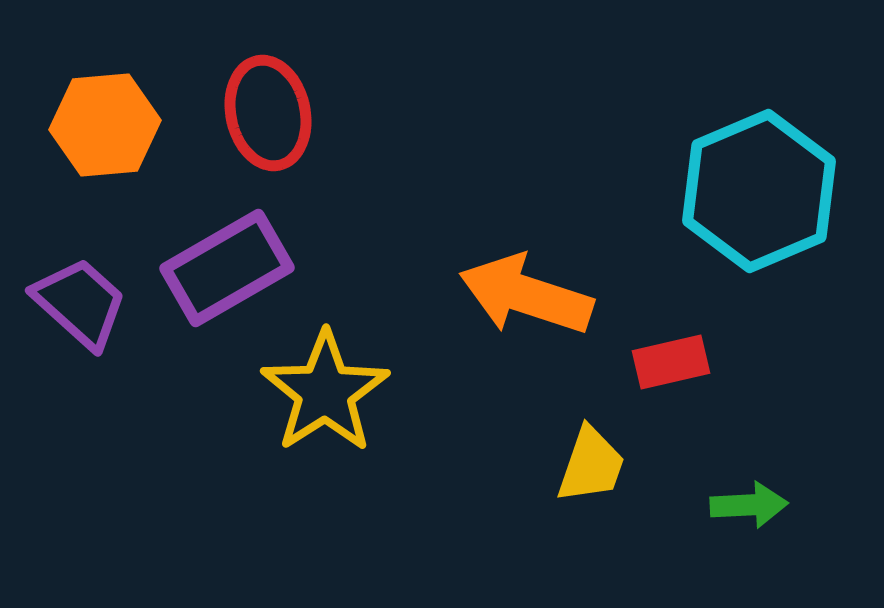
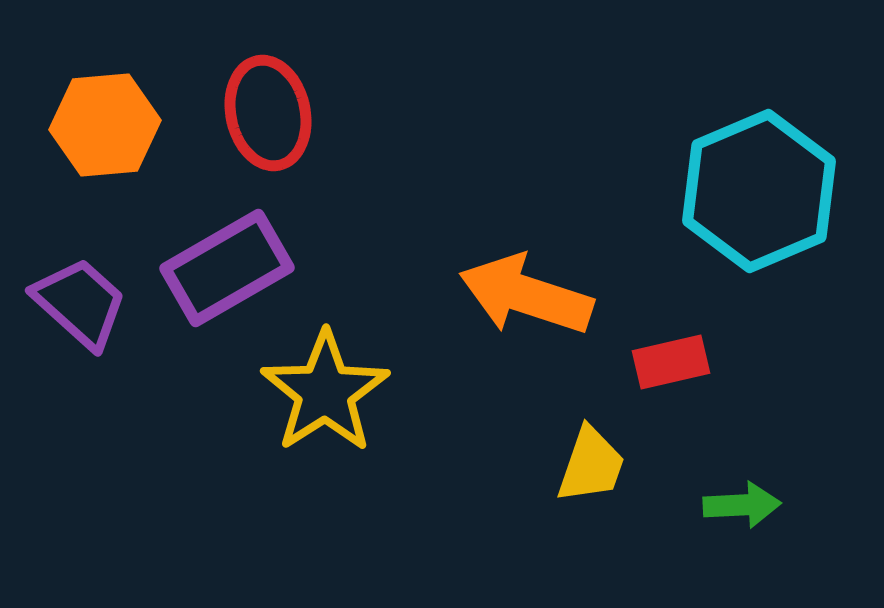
green arrow: moved 7 px left
